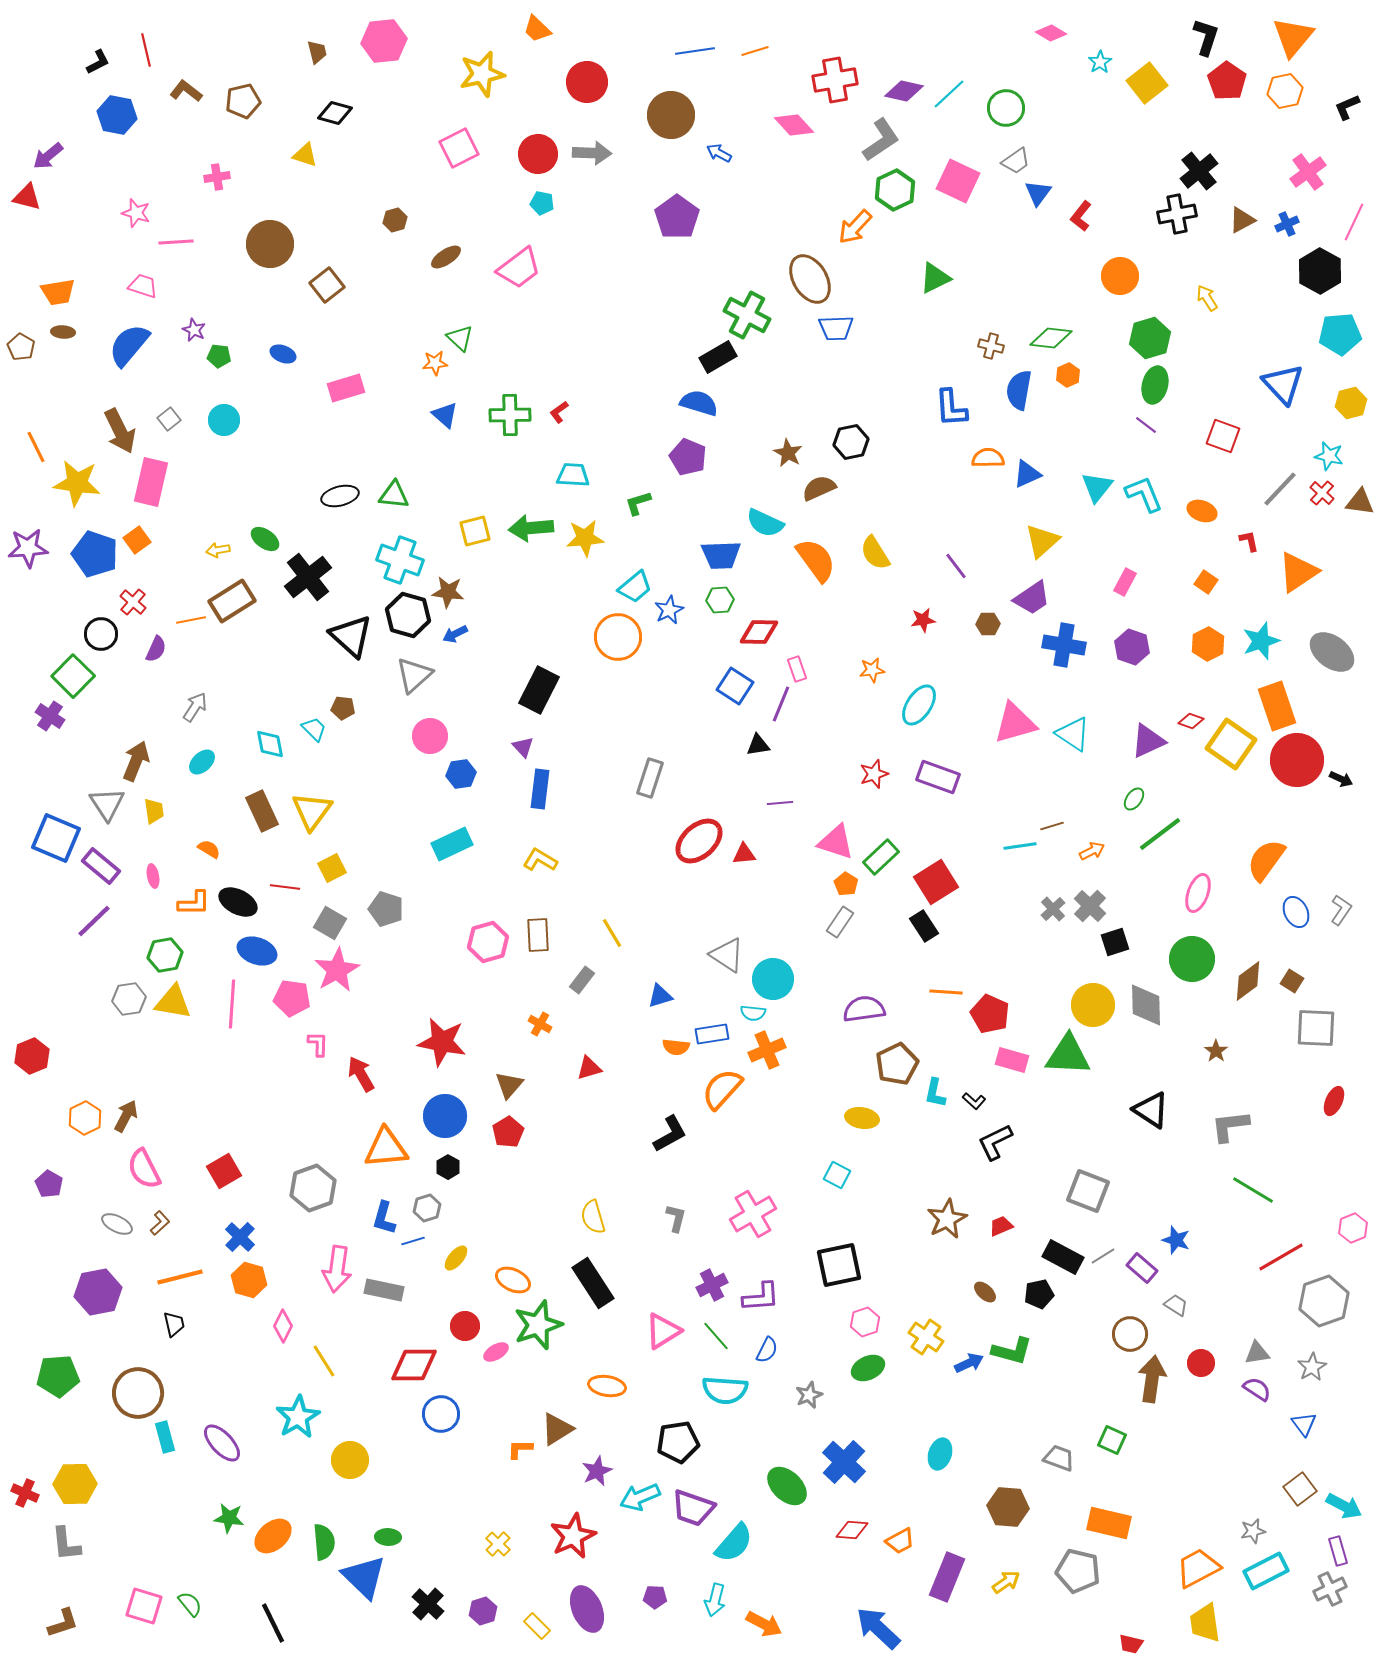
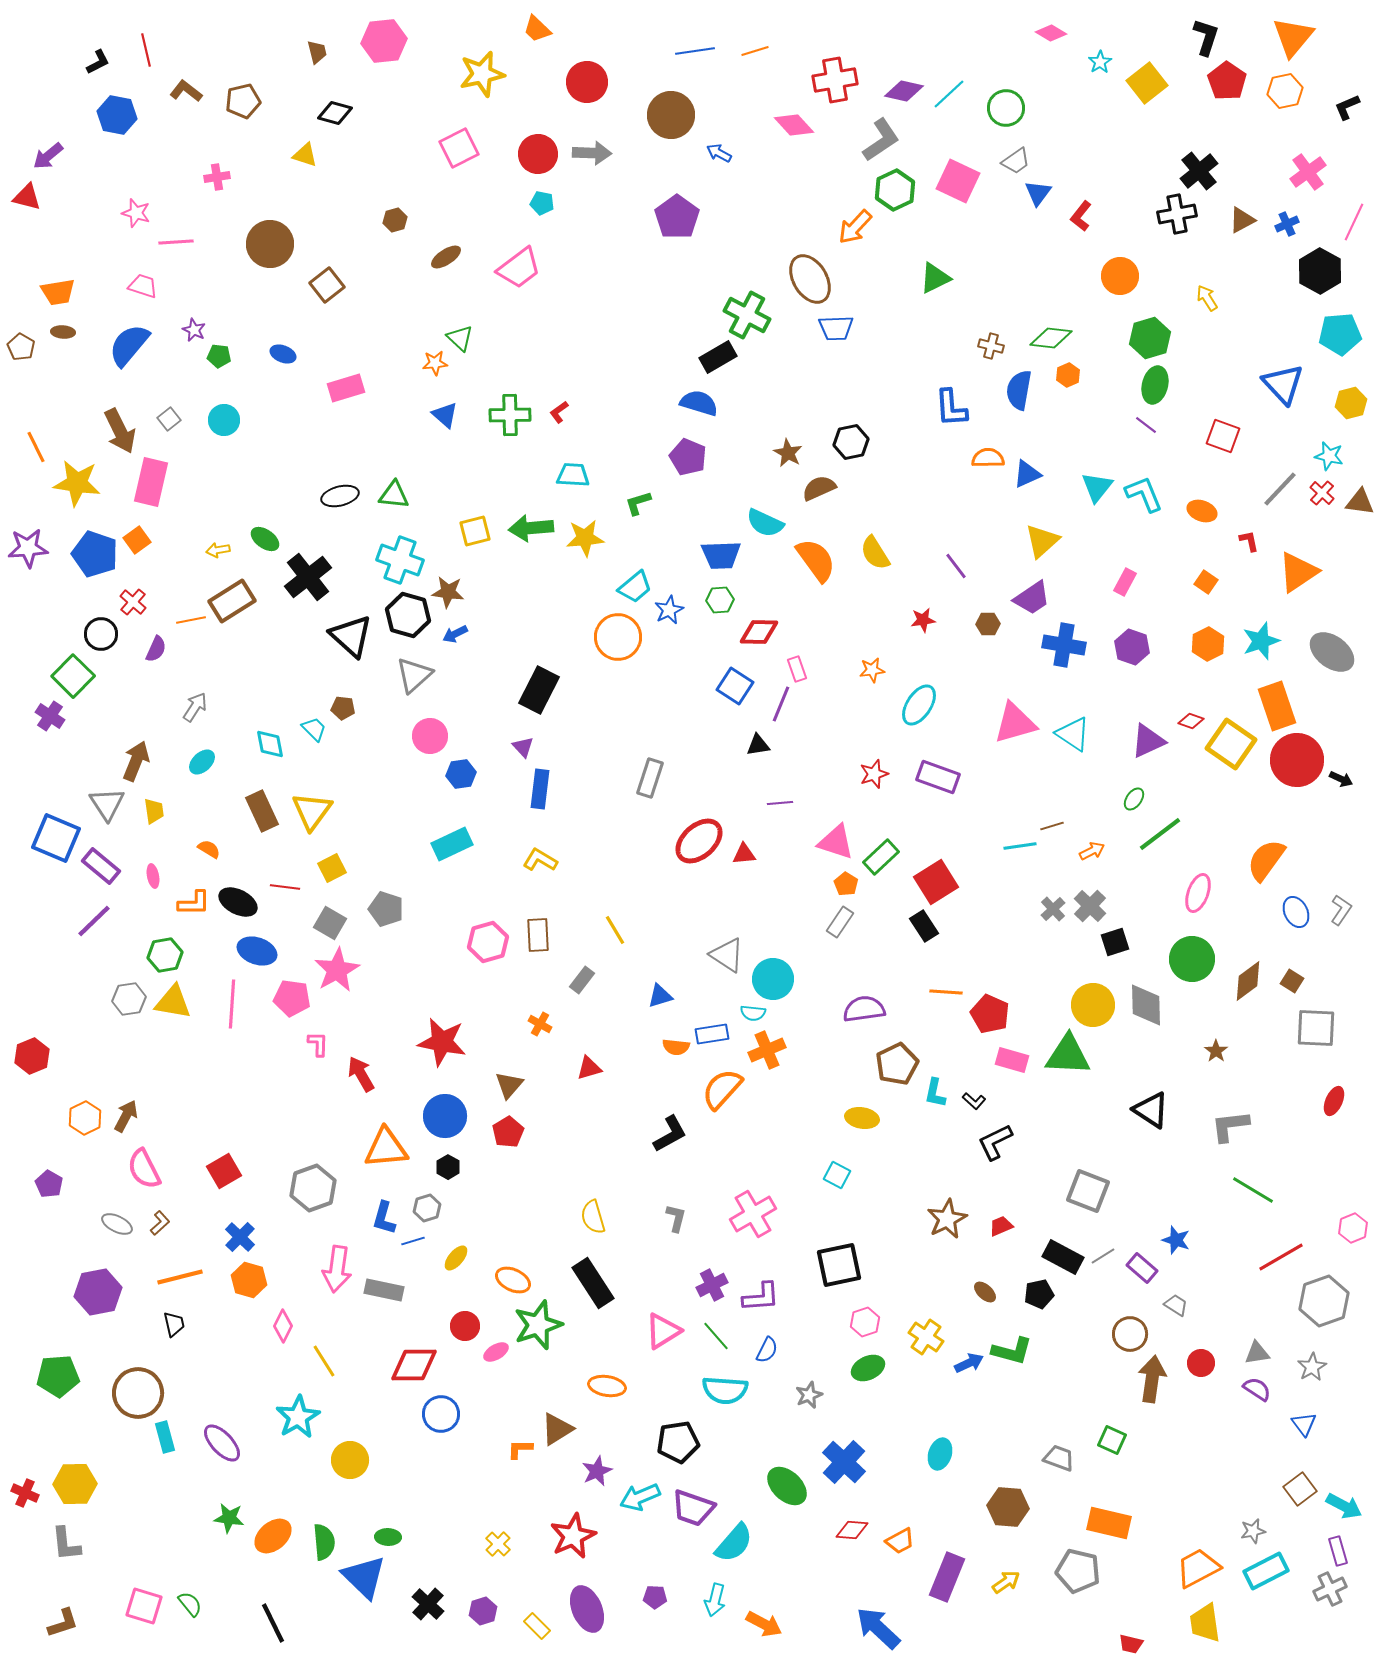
yellow line at (612, 933): moved 3 px right, 3 px up
